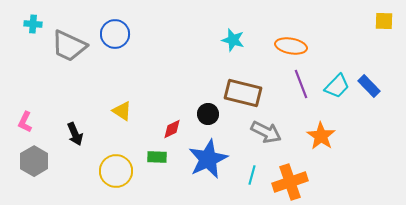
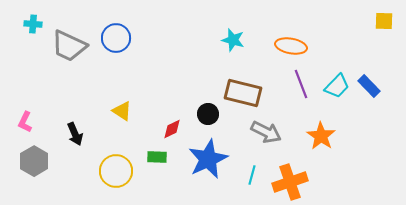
blue circle: moved 1 px right, 4 px down
